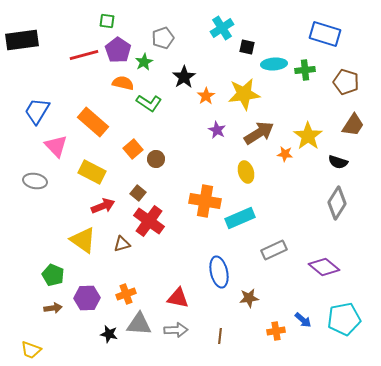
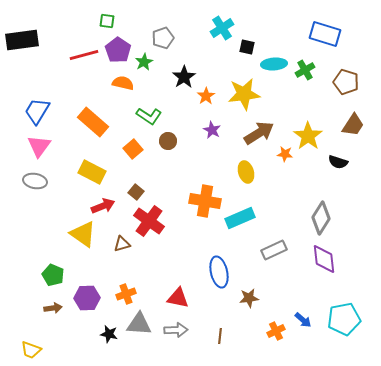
green cross at (305, 70): rotated 24 degrees counterclockwise
green L-shape at (149, 103): moved 13 px down
purple star at (217, 130): moved 5 px left
pink triangle at (56, 146): moved 17 px left; rotated 20 degrees clockwise
brown circle at (156, 159): moved 12 px right, 18 px up
brown square at (138, 193): moved 2 px left, 1 px up
gray diamond at (337, 203): moved 16 px left, 15 px down
yellow triangle at (83, 240): moved 6 px up
purple diamond at (324, 267): moved 8 px up; rotated 44 degrees clockwise
orange cross at (276, 331): rotated 18 degrees counterclockwise
